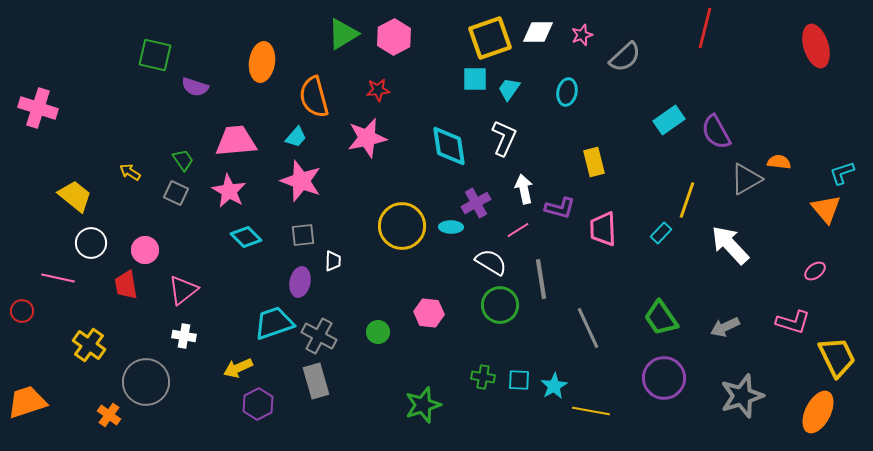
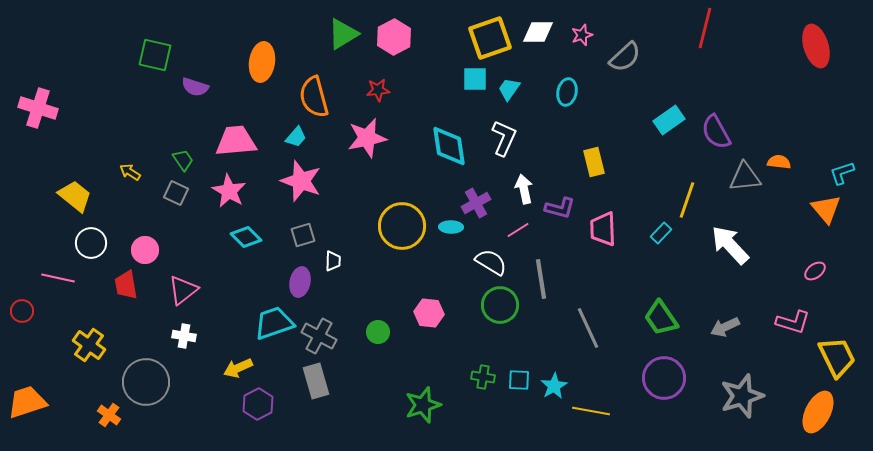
gray triangle at (746, 179): moved 1 px left, 2 px up; rotated 24 degrees clockwise
gray square at (303, 235): rotated 10 degrees counterclockwise
